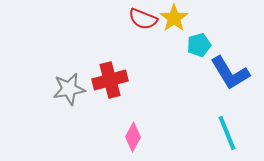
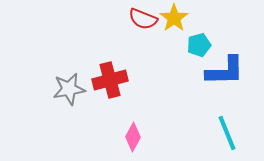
blue L-shape: moved 5 px left, 2 px up; rotated 60 degrees counterclockwise
